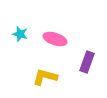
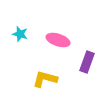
pink ellipse: moved 3 px right, 1 px down
yellow L-shape: moved 2 px down
